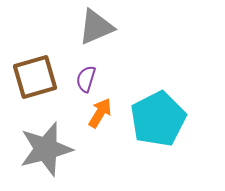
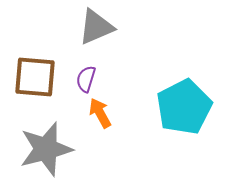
brown square: rotated 21 degrees clockwise
orange arrow: rotated 60 degrees counterclockwise
cyan pentagon: moved 26 px right, 12 px up
